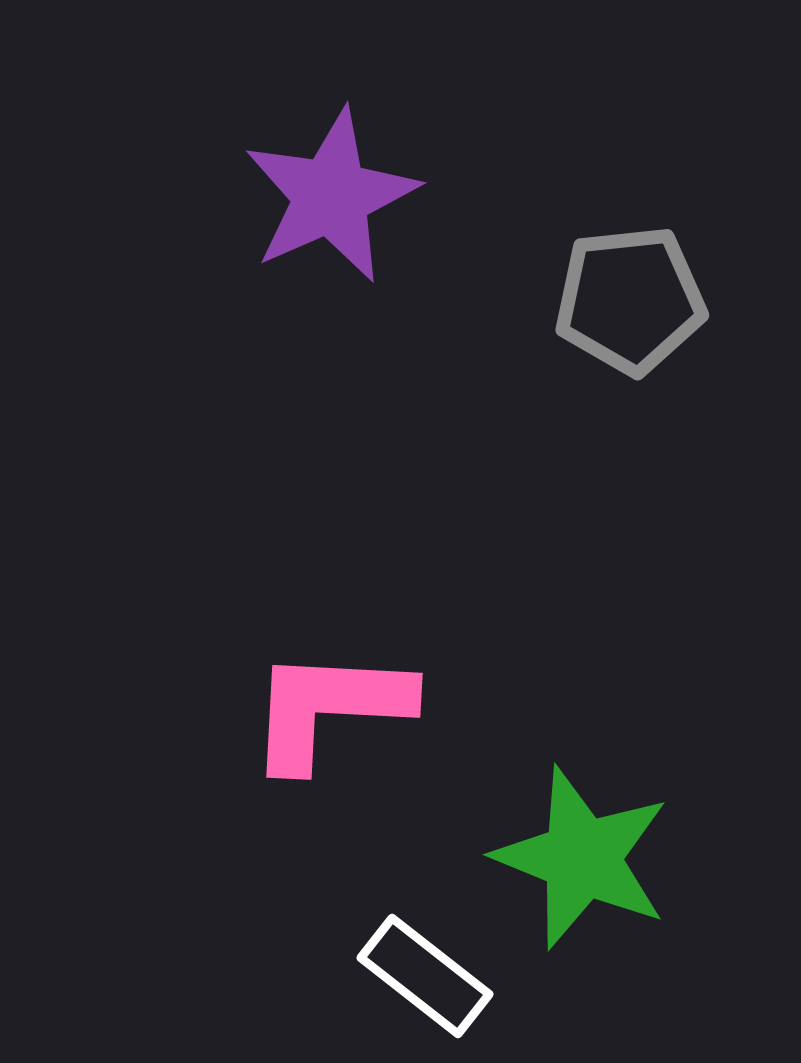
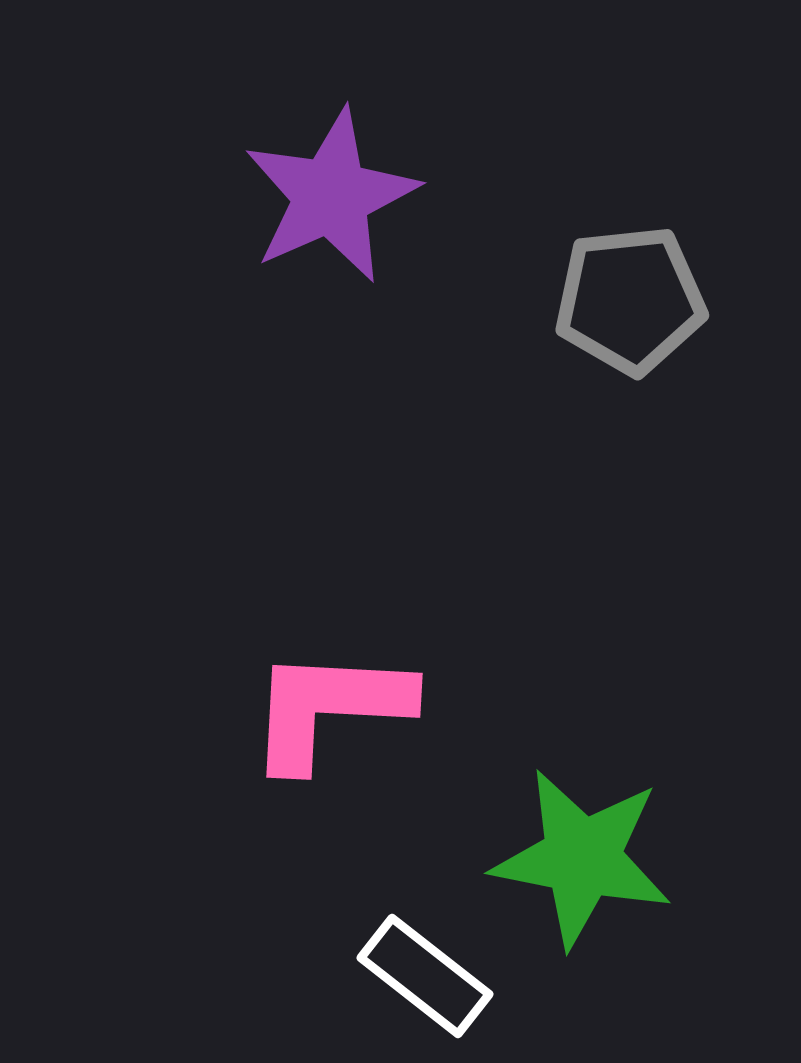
green star: rotated 11 degrees counterclockwise
